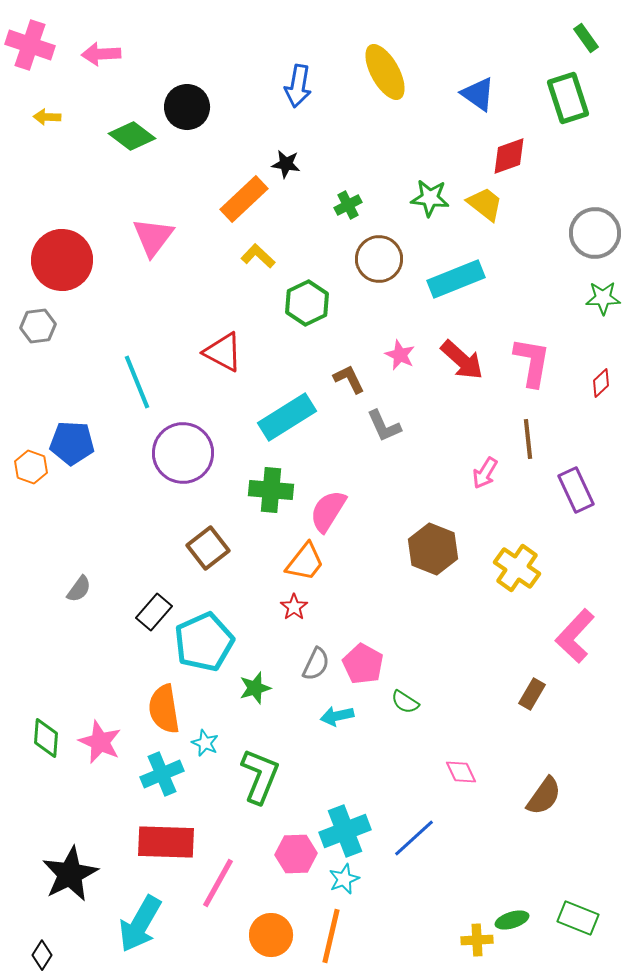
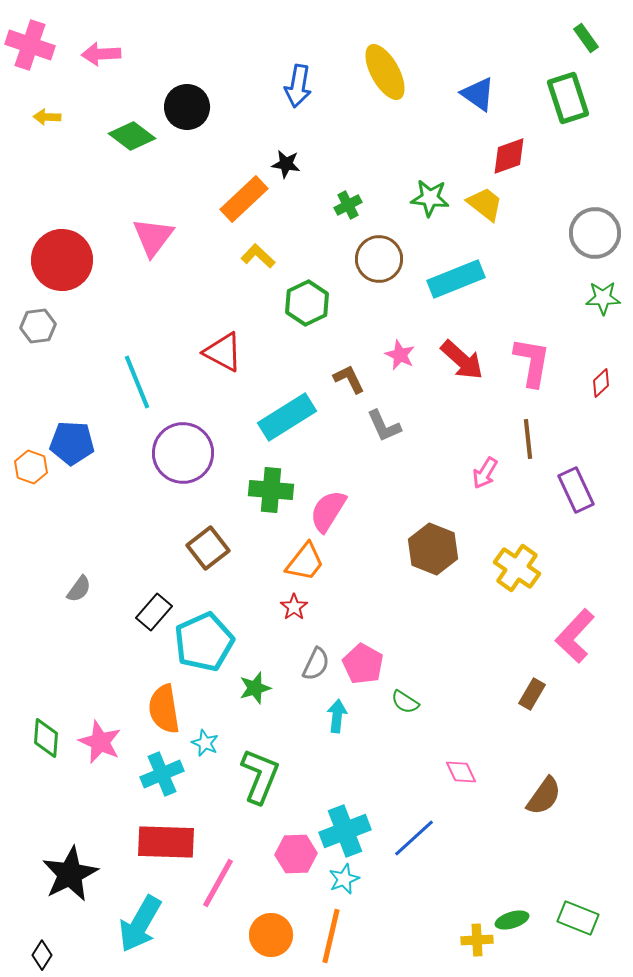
cyan arrow at (337, 716): rotated 108 degrees clockwise
